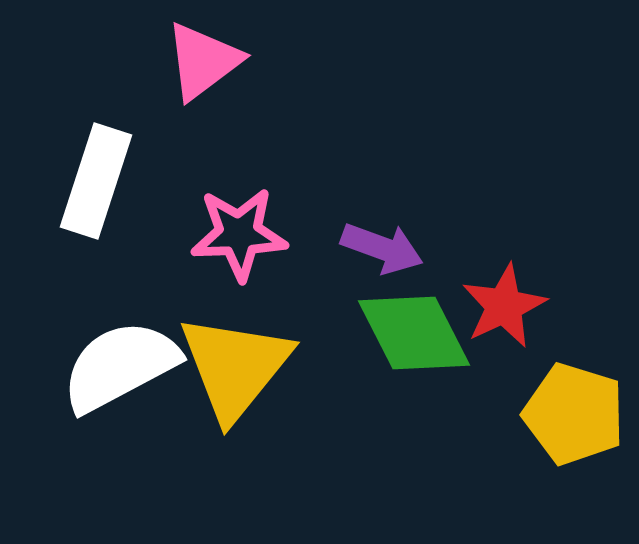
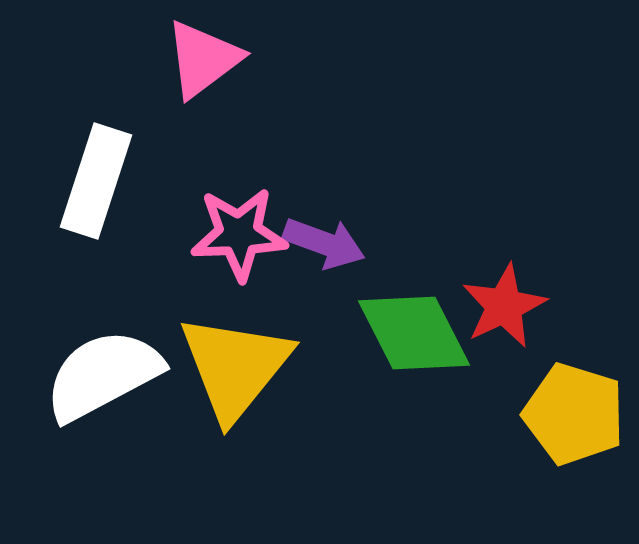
pink triangle: moved 2 px up
purple arrow: moved 58 px left, 5 px up
white semicircle: moved 17 px left, 9 px down
